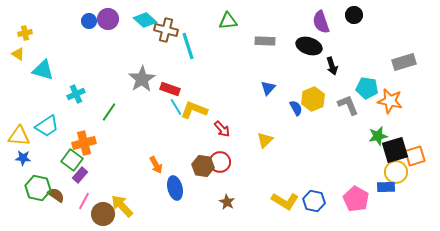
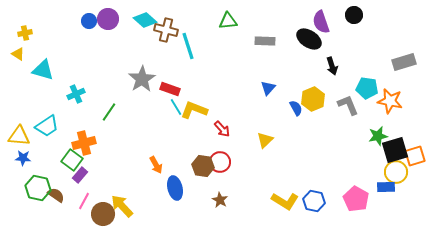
black ellipse at (309, 46): moved 7 px up; rotated 15 degrees clockwise
brown star at (227, 202): moved 7 px left, 2 px up
